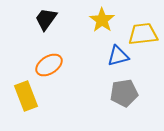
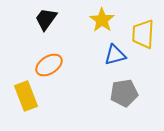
yellow trapezoid: rotated 80 degrees counterclockwise
blue triangle: moved 3 px left, 1 px up
